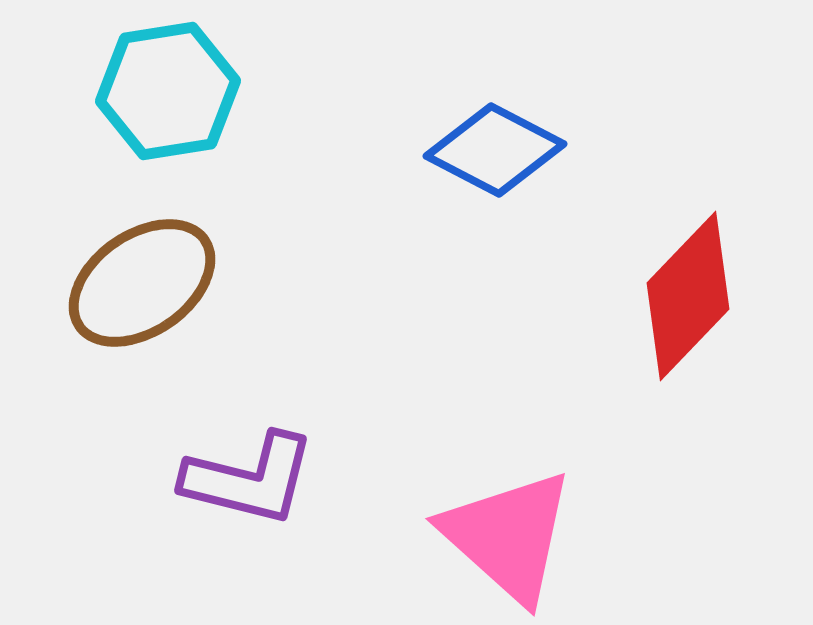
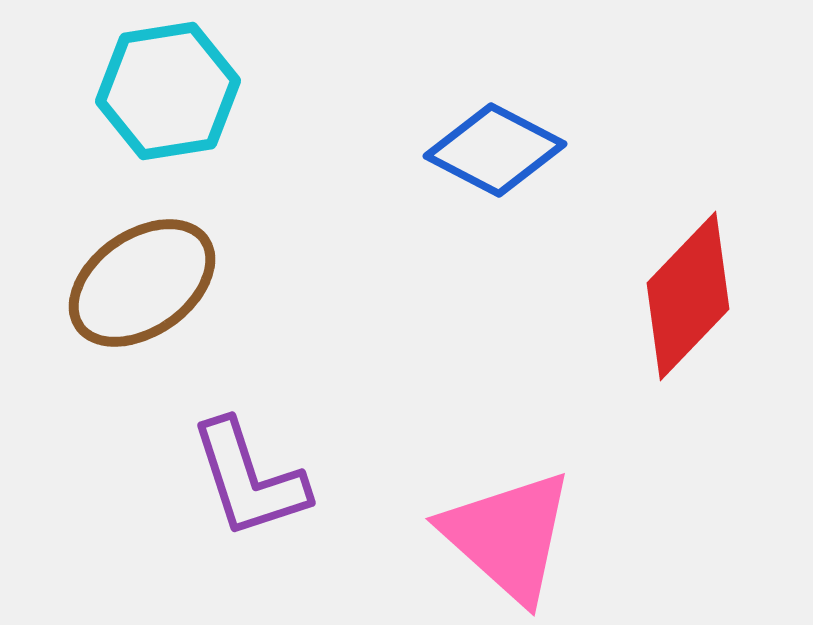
purple L-shape: rotated 58 degrees clockwise
